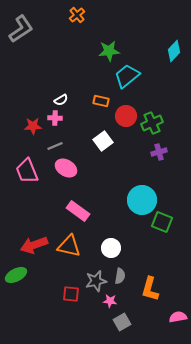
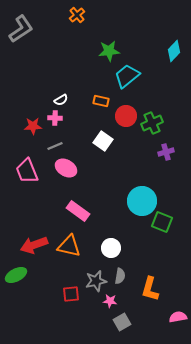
white square: rotated 18 degrees counterclockwise
purple cross: moved 7 px right
cyan circle: moved 1 px down
red square: rotated 12 degrees counterclockwise
